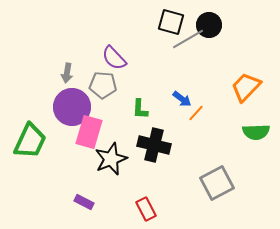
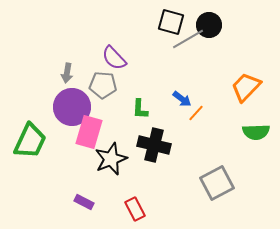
red rectangle: moved 11 px left
